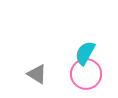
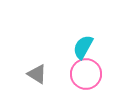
cyan semicircle: moved 2 px left, 6 px up
